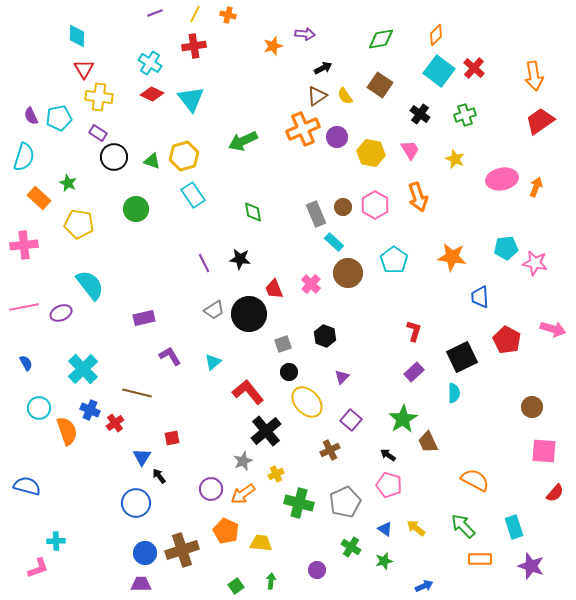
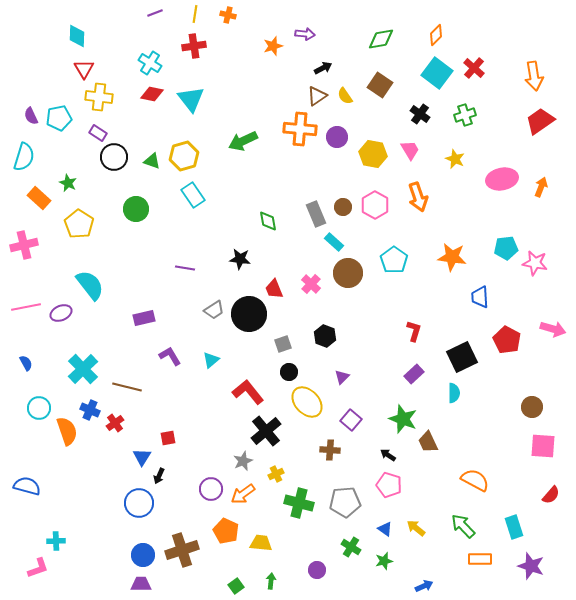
yellow line at (195, 14): rotated 18 degrees counterclockwise
cyan square at (439, 71): moved 2 px left, 2 px down
red diamond at (152, 94): rotated 15 degrees counterclockwise
orange cross at (303, 129): moved 3 px left; rotated 28 degrees clockwise
yellow hexagon at (371, 153): moved 2 px right, 1 px down
orange arrow at (536, 187): moved 5 px right
green diamond at (253, 212): moved 15 px right, 9 px down
yellow pentagon at (79, 224): rotated 24 degrees clockwise
pink cross at (24, 245): rotated 8 degrees counterclockwise
purple line at (204, 263): moved 19 px left, 5 px down; rotated 54 degrees counterclockwise
pink line at (24, 307): moved 2 px right
cyan triangle at (213, 362): moved 2 px left, 2 px up
purple rectangle at (414, 372): moved 2 px down
brown line at (137, 393): moved 10 px left, 6 px up
green star at (403, 419): rotated 20 degrees counterclockwise
red square at (172, 438): moved 4 px left
brown cross at (330, 450): rotated 30 degrees clockwise
pink square at (544, 451): moved 1 px left, 5 px up
black arrow at (159, 476): rotated 119 degrees counterclockwise
red semicircle at (555, 493): moved 4 px left, 2 px down
gray pentagon at (345, 502): rotated 20 degrees clockwise
blue circle at (136, 503): moved 3 px right
blue circle at (145, 553): moved 2 px left, 2 px down
